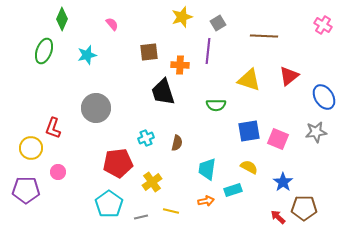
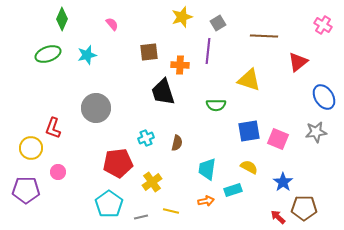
green ellipse: moved 4 px right, 3 px down; rotated 50 degrees clockwise
red triangle: moved 9 px right, 14 px up
